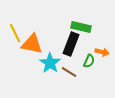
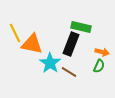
green semicircle: moved 10 px right, 5 px down
